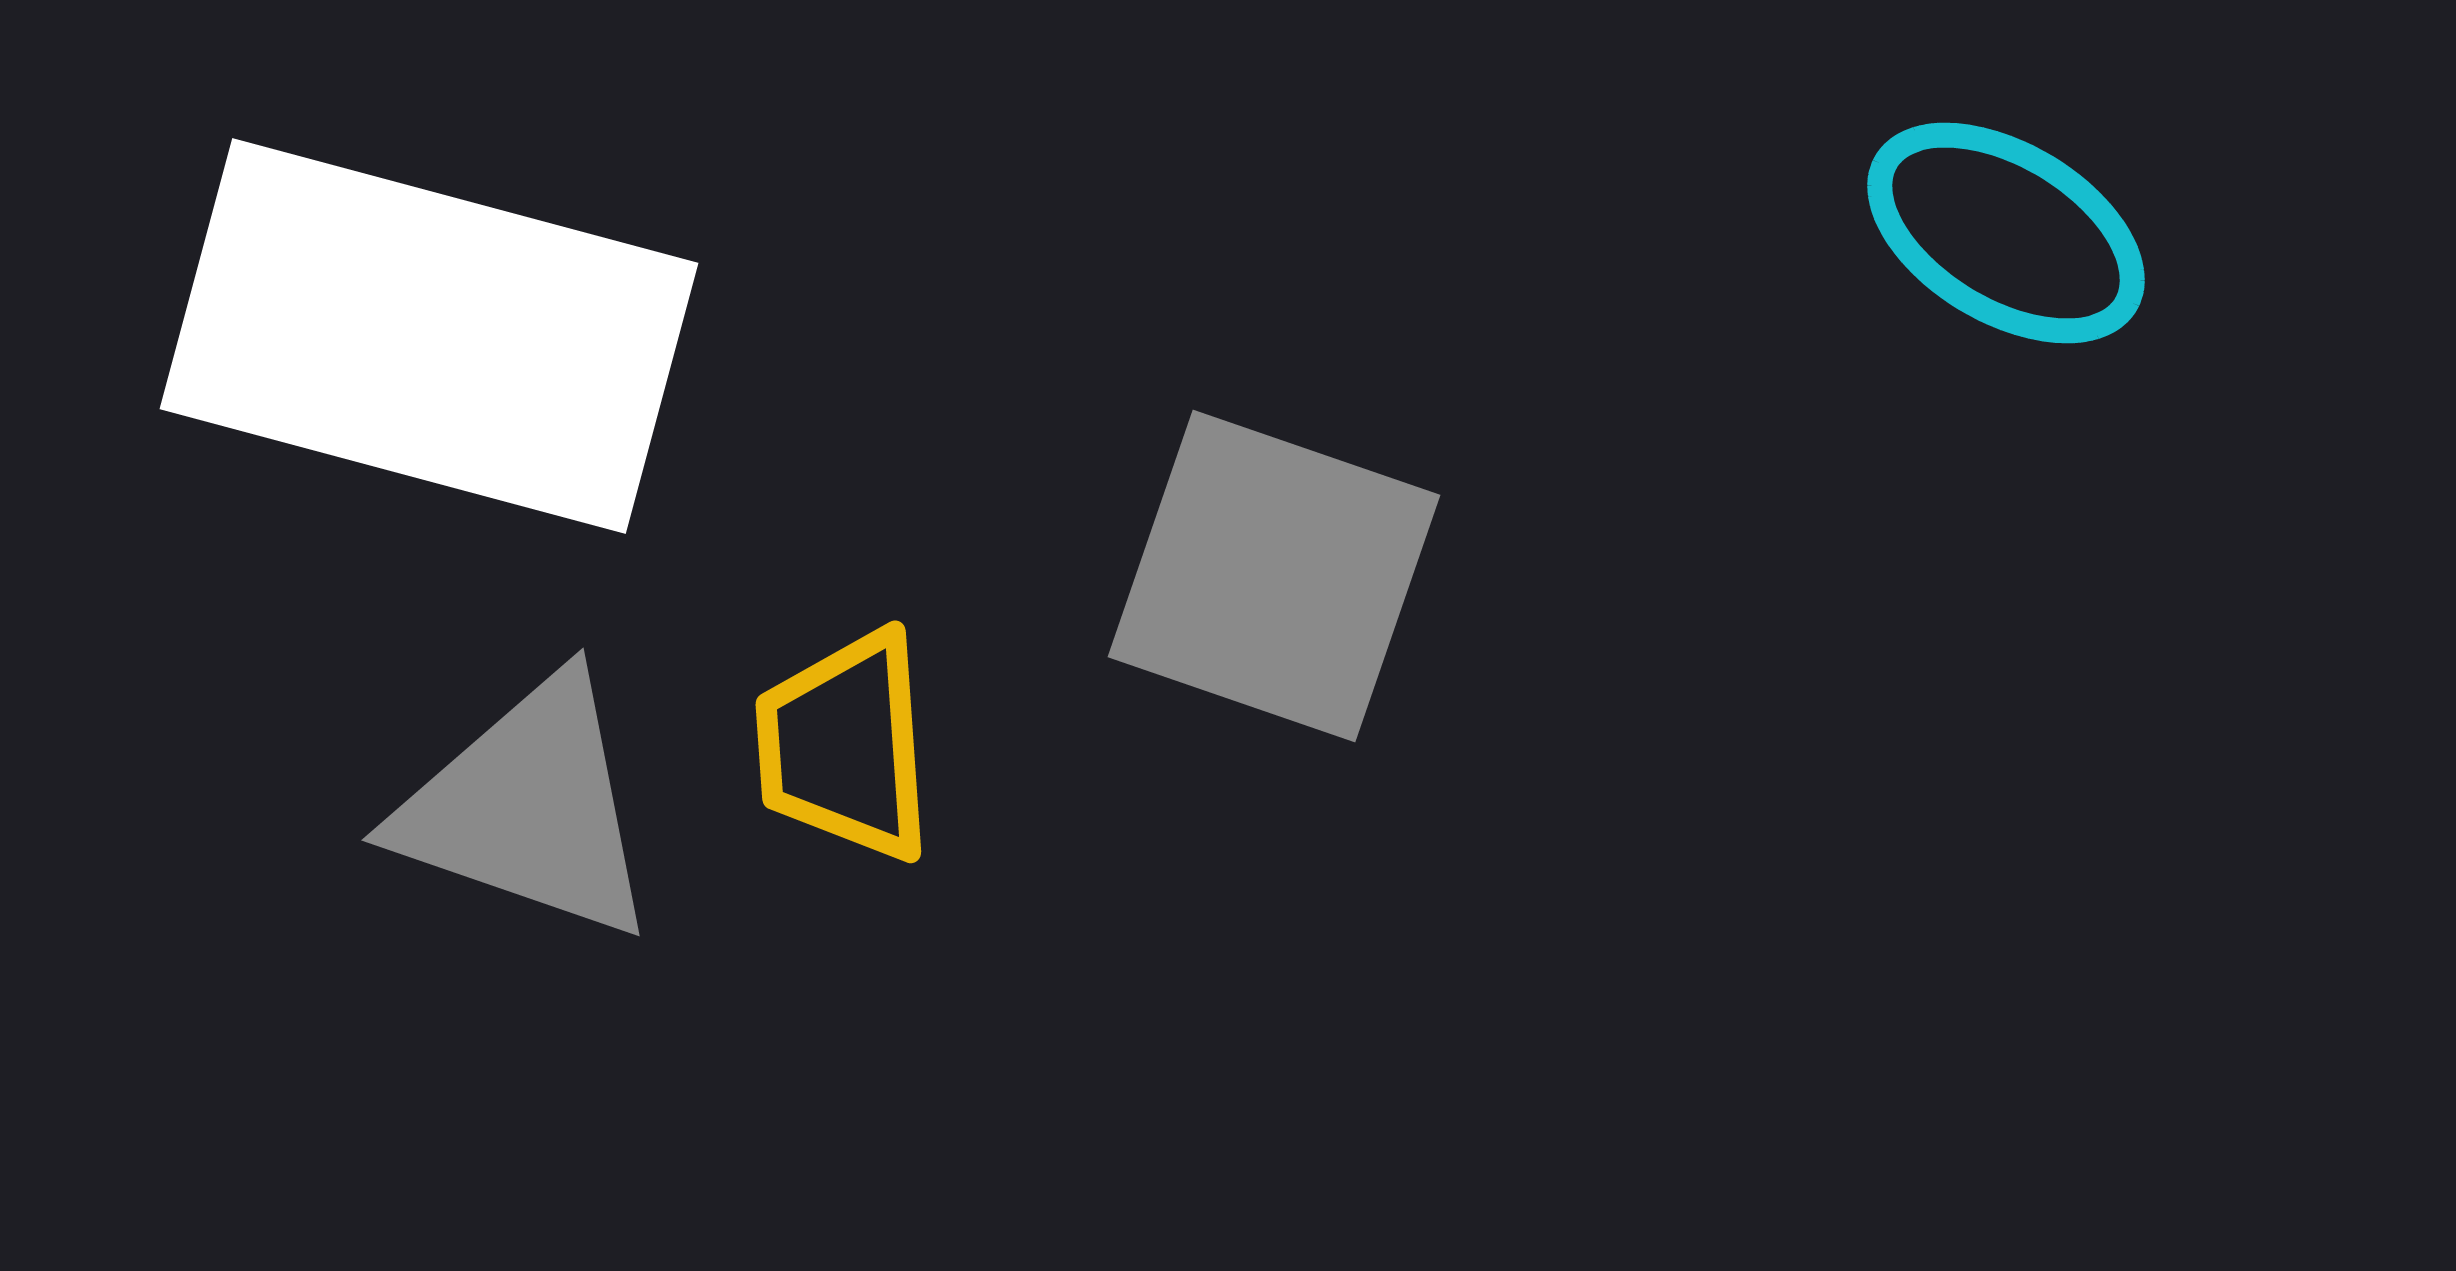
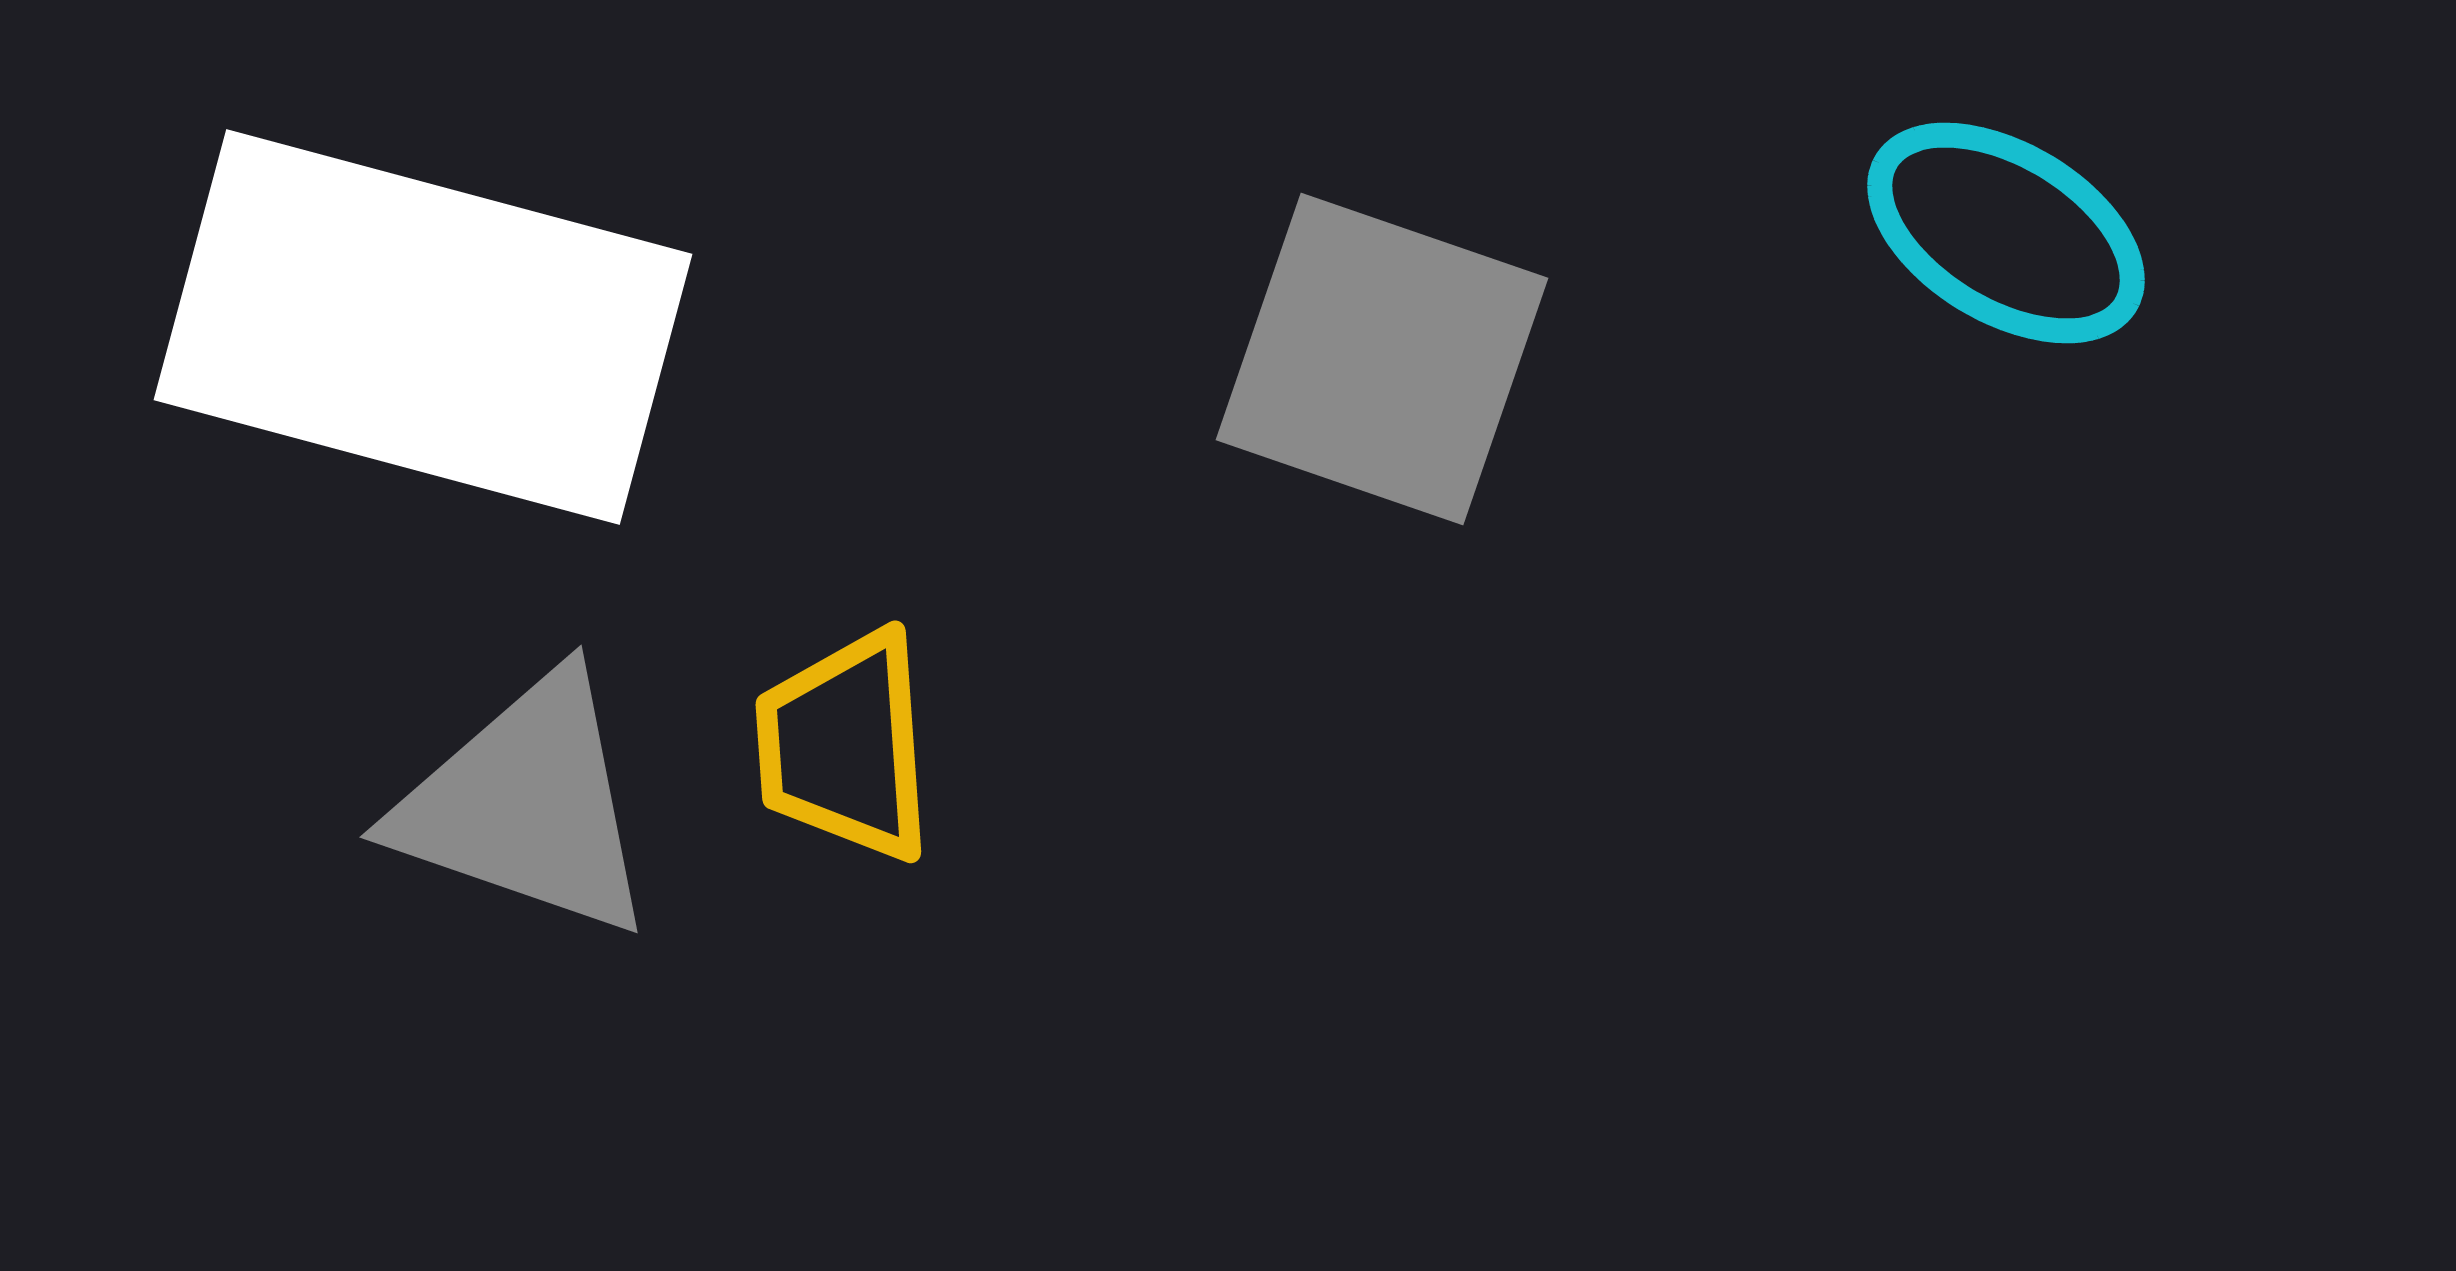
white rectangle: moved 6 px left, 9 px up
gray square: moved 108 px right, 217 px up
gray triangle: moved 2 px left, 3 px up
